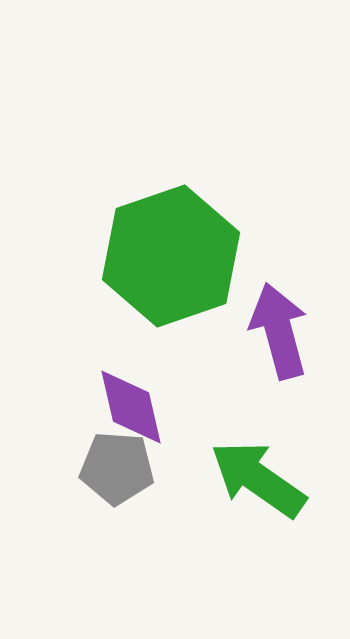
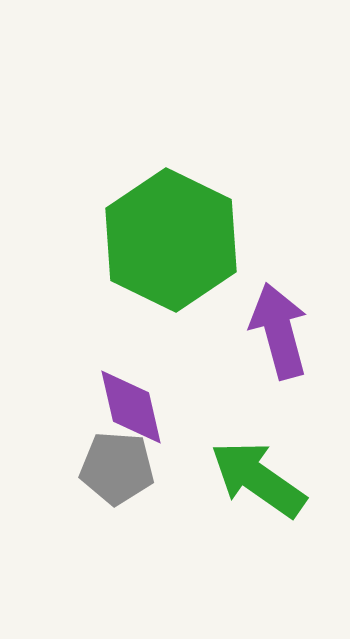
green hexagon: moved 16 px up; rotated 15 degrees counterclockwise
